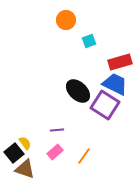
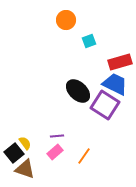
purple line: moved 6 px down
